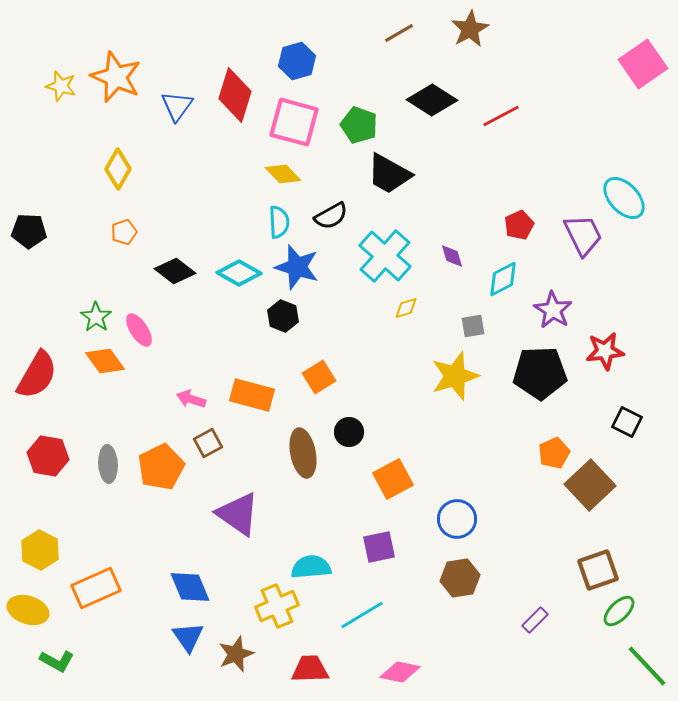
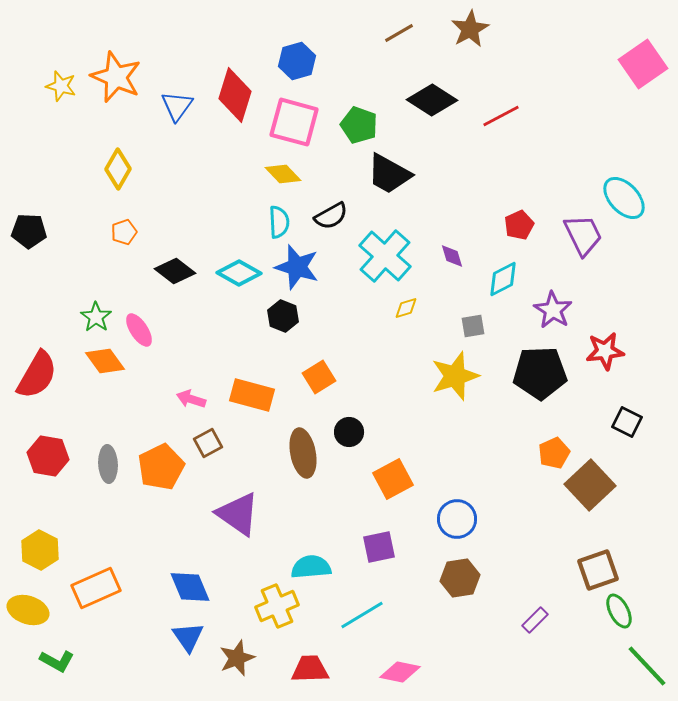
green ellipse at (619, 611): rotated 72 degrees counterclockwise
brown star at (236, 654): moved 1 px right, 4 px down
